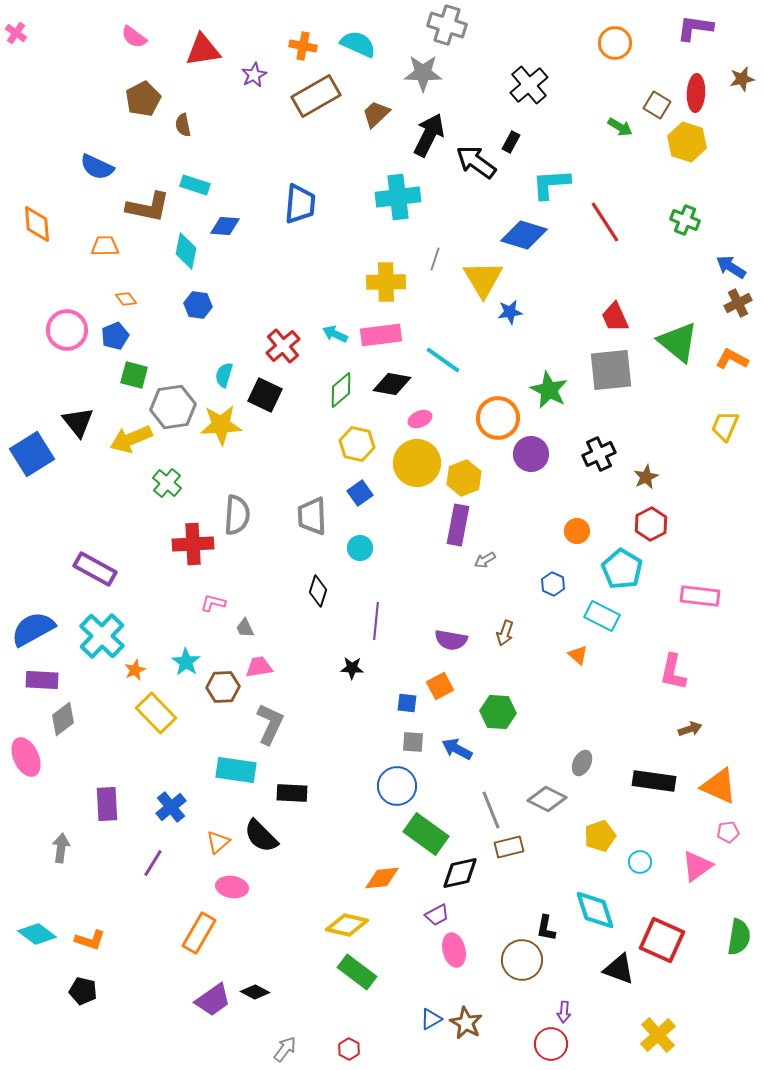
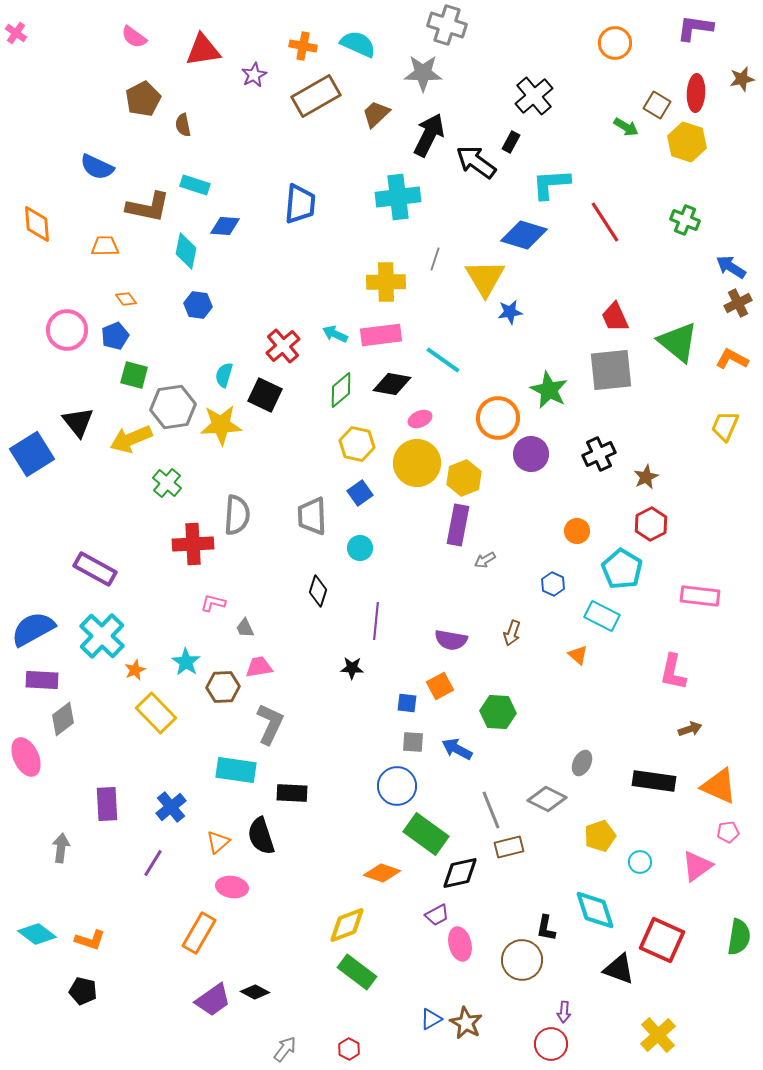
black cross at (529, 85): moved 5 px right, 11 px down
green arrow at (620, 127): moved 6 px right
yellow triangle at (483, 279): moved 2 px right, 1 px up
brown arrow at (505, 633): moved 7 px right
black semicircle at (261, 836): rotated 27 degrees clockwise
orange diamond at (382, 878): moved 5 px up; rotated 24 degrees clockwise
yellow diamond at (347, 925): rotated 33 degrees counterclockwise
pink ellipse at (454, 950): moved 6 px right, 6 px up
